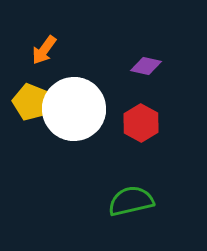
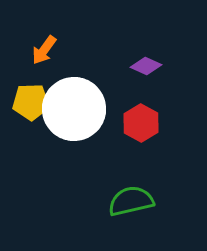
purple diamond: rotated 12 degrees clockwise
yellow pentagon: rotated 24 degrees counterclockwise
